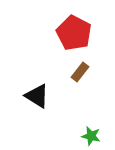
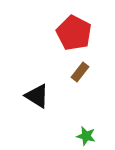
green star: moved 5 px left
